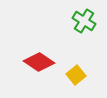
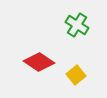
green cross: moved 7 px left, 4 px down
